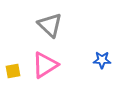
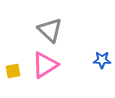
gray triangle: moved 5 px down
